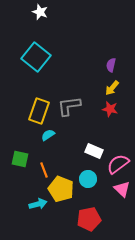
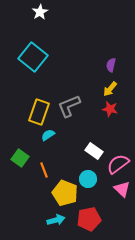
white star: rotated 21 degrees clockwise
cyan square: moved 3 px left
yellow arrow: moved 2 px left, 1 px down
gray L-shape: rotated 15 degrees counterclockwise
yellow rectangle: moved 1 px down
white rectangle: rotated 12 degrees clockwise
green square: moved 1 px up; rotated 24 degrees clockwise
yellow pentagon: moved 4 px right, 4 px down
cyan arrow: moved 18 px right, 16 px down
